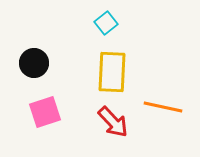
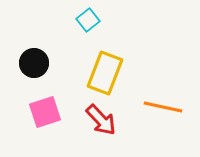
cyan square: moved 18 px left, 3 px up
yellow rectangle: moved 7 px left, 1 px down; rotated 18 degrees clockwise
red arrow: moved 12 px left, 2 px up
